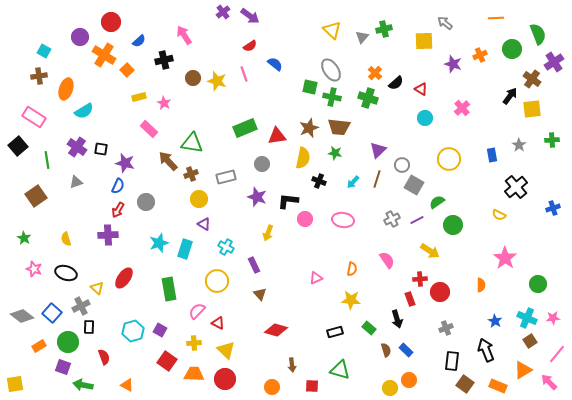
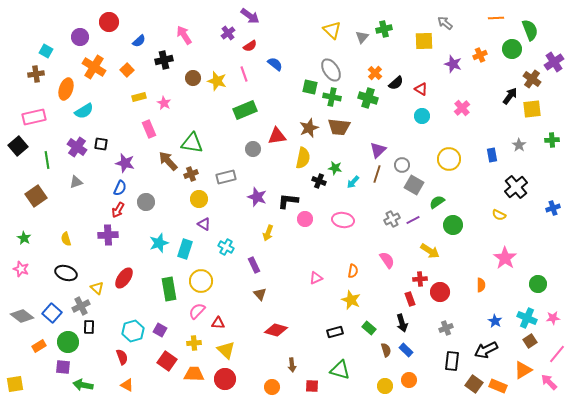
purple cross at (223, 12): moved 5 px right, 21 px down
red circle at (111, 22): moved 2 px left
green semicircle at (538, 34): moved 8 px left, 4 px up
cyan square at (44, 51): moved 2 px right
orange cross at (104, 55): moved 10 px left, 12 px down
brown cross at (39, 76): moved 3 px left, 2 px up
pink rectangle at (34, 117): rotated 45 degrees counterclockwise
cyan circle at (425, 118): moved 3 px left, 2 px up
green rectangle at (245, 128): moved 18 px up
pink rectangle at (149, 129): rotated 24 degrees clockwise
black square at (101, 149): moved 5 px up
green star at (335, 153): moved 15 px down
gray circle at (262, 164): moved 9 px left, 15 px up
brown line at (377, 179): moved 5 px up
blue semicircle at (118, 186): moved 2 px right, 2 px down
purple line at (417, 220): moved 4 px left
pink star at (34, 269): moved 13 px left
orange semicircle at (352, 269): moved 1 px right, 2 px down
yellow circle at (217, 281): moved 16 px left
yellow star at (351, 300): rotated 18 degrees clockwise
black arrow at (397, 319): moved 5 px right, 4 px down
red triangle at (218, 323): rotated 24 degrees counterclockwise
black arrow at (486, 350): rotated 95 degrees counterclockwise
red semicircle at (104, 357): moved 18 px right
purple square at (63, 367): rotated 14 degrees counterclockwise
brown square at (465, 384): moved 9 px right
yellow circle at (390, 388): moved 5 px left, 2 px up
